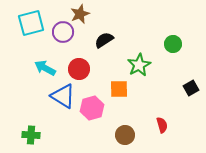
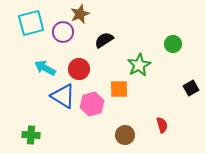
pink hexagon: moved 4 px up
